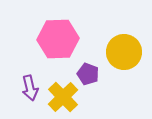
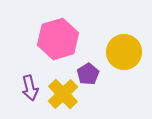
pink hexagon: rotated 15 degrees counterclockwise
purple pentagon: rotated 20 degrees clockwise
yellow cross: moved 3 px up
